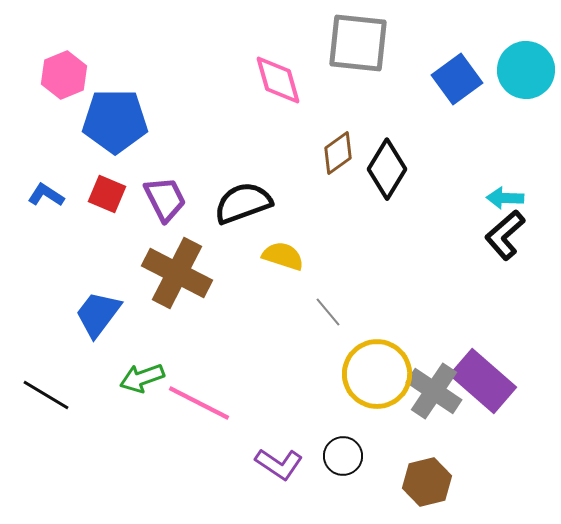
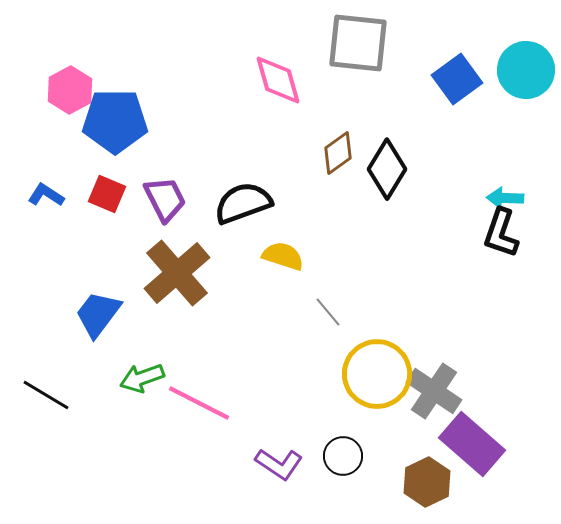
pink hexagon: moved 6 px right, 15 px down; rotated 6 degrees counterclockwise
black L-shape: moved 4 px left, 2 px up; rotated 30 degrees counterclockwise
brown cross: rotated 22 degrees clockwise
purple rectangle: moved 11 px left, 63 px down
brown hexagon: rotated 12 degrees counterclockwise
